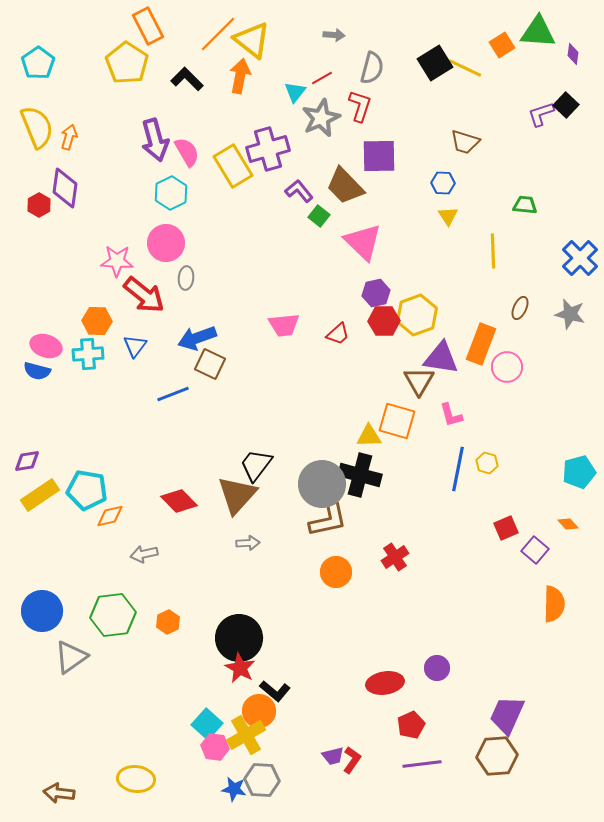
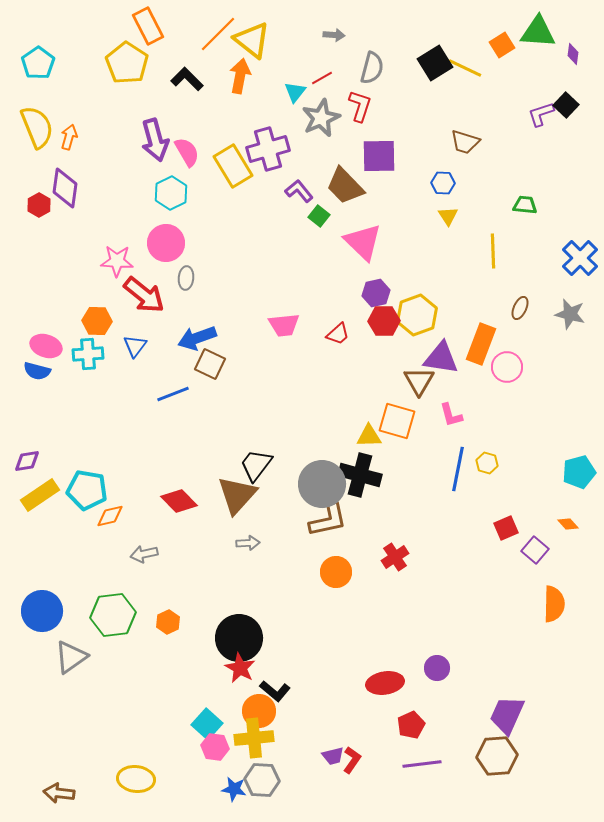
yellow cross at (246, 735): moved 8 px right, 3 px down; rotated 24 degrees clockwise
